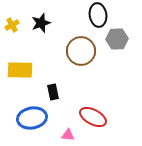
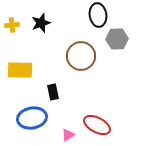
yellow cross: rotated 24 degrees clockwise
brown circle: moved 5 px down
red ellipse: moved 4 px right, 8 px down
pink triangle: rotated 40 degrees counterclockwise
